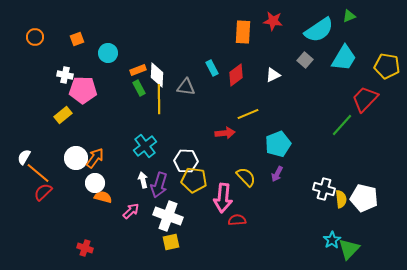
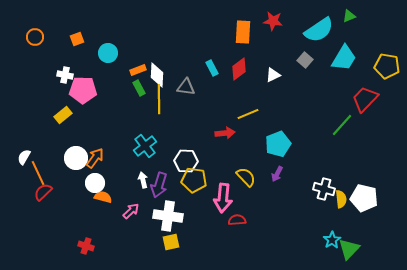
red diamond at (236, 75): moved 3 px right, 6 px up
orange line at (38, 173): rotated 25 degrees clockwise
white cross at (168, 216): rotated 12 degrees counterclockwise
red cross at (85, 248): moved 1 px right, 2 px up
